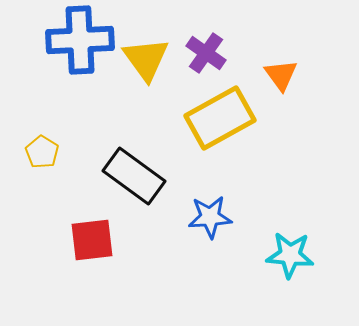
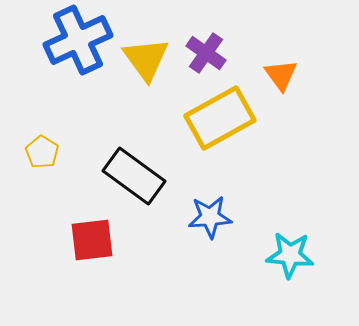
blue cross: moved 2 px left; rotated 22 degrees counterclockwise
